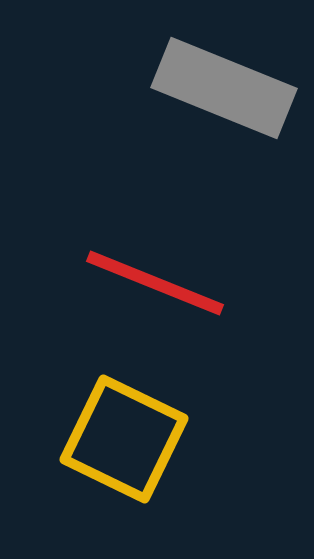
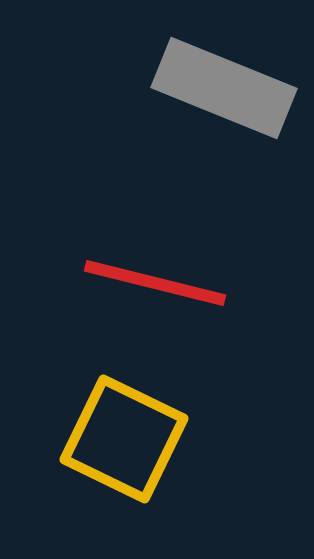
red line: rotated 8 degrees counterclockwise
